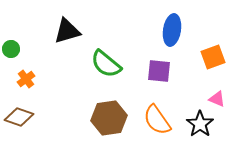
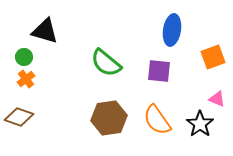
black triangle: moved 22 px left; rotated 32 degrees clockwise
green circle: moved 13 px right, 8 px down
green semicircle: moved 1 px up
